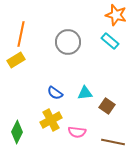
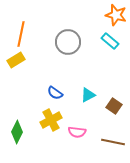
cyan triangle: moved 3 px right, 2 px down; rotated 21 degrees counterclockwise
brown square: moved 7 px right
